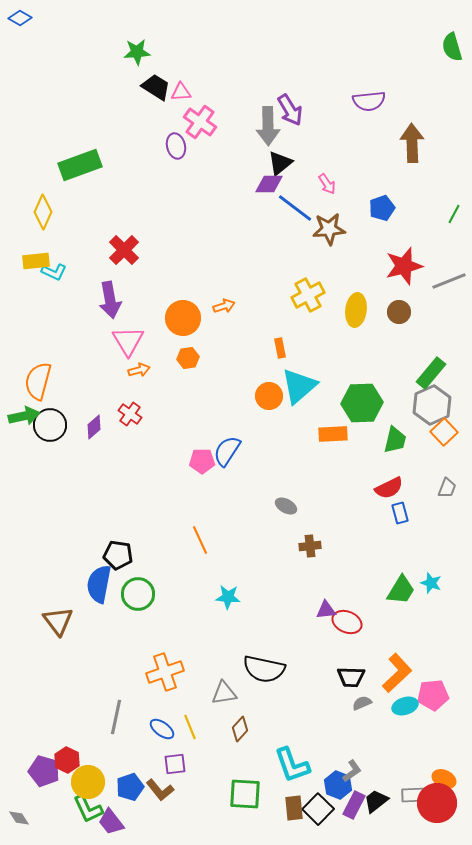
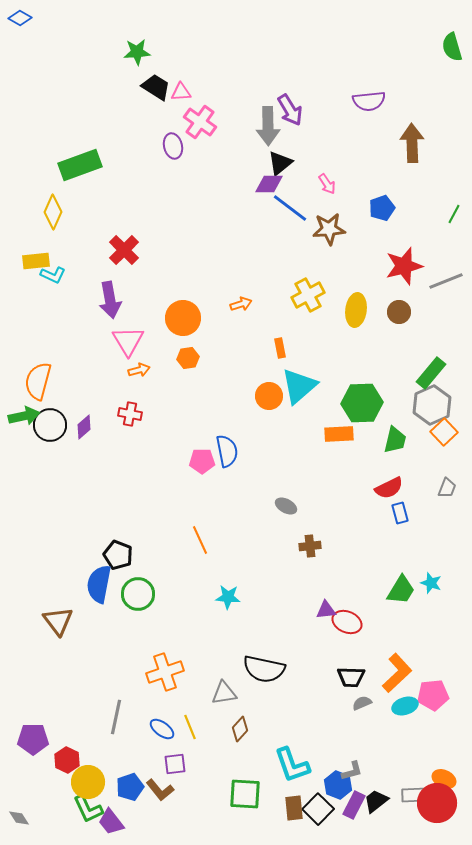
purple ellipse at (176, 146): moved 3 px left
blue line at (295, 208): moved 5 px left
yellow diamond at (43, 212): moved 10 px right
cyan L-shape at (54, 272): moved 1 px left, 3 px down
gray line at (449, 281): moved 3 px left
orange arrow at (224, 306): moved 17 px right, 2 px up
red cross at (130, 414): rotated 25 degrees counterclockwise
purple diamond at (94, 427): moved 10 px left
orange rectangle at (333, 434): moved 6 px right
blue semicircle at (227, 451): rotated 136 degrees clockwise
black pentagon at (118, 555): rotated 12 degrees clockwise
purple pentagon at (44, 771): moved 11 px left, 32 px up; rotated 16 degrees counterclockwise
gray L-shape at (352, 771): rotated 20 degrees clockwise
